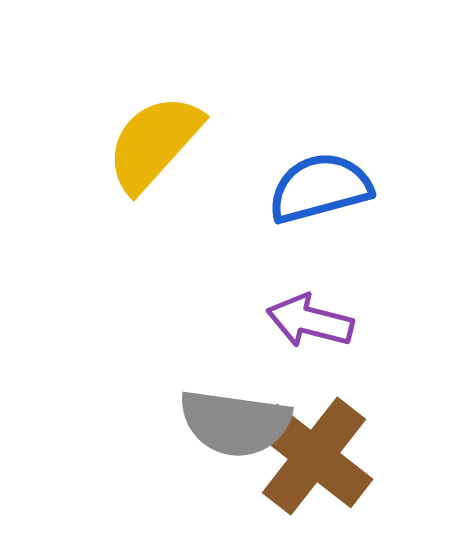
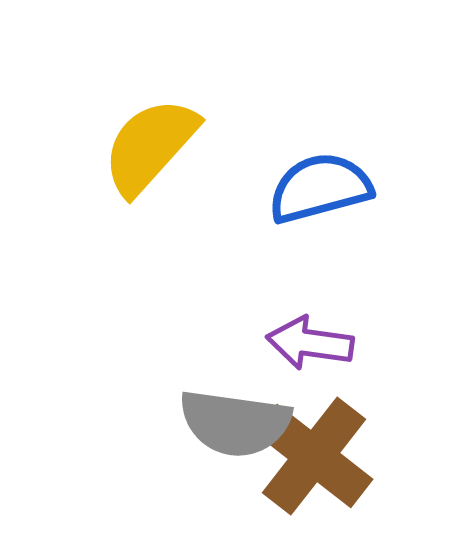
yellow semicircle: moved 4 px left, 3 px down
purple arrow: moved 22 px down; rotated 6 degrees counterclockwise
